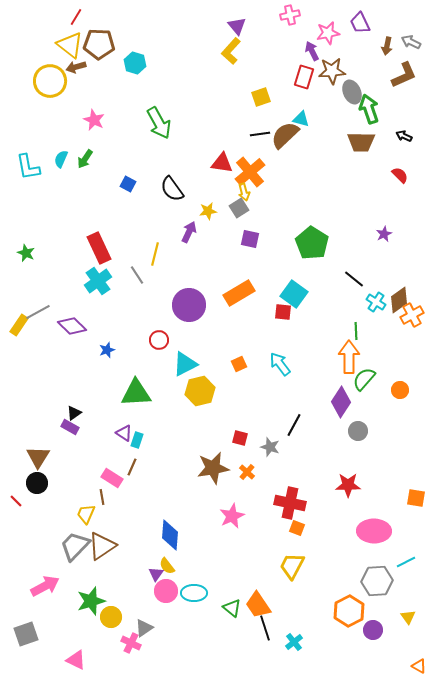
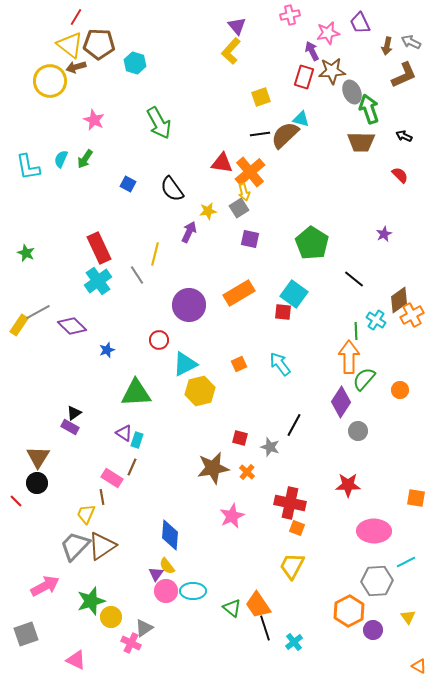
cyan cross at (376, 302): moved 18 px down
cyan ellipse at (194, 593): moved 1 px left, 2 px up
